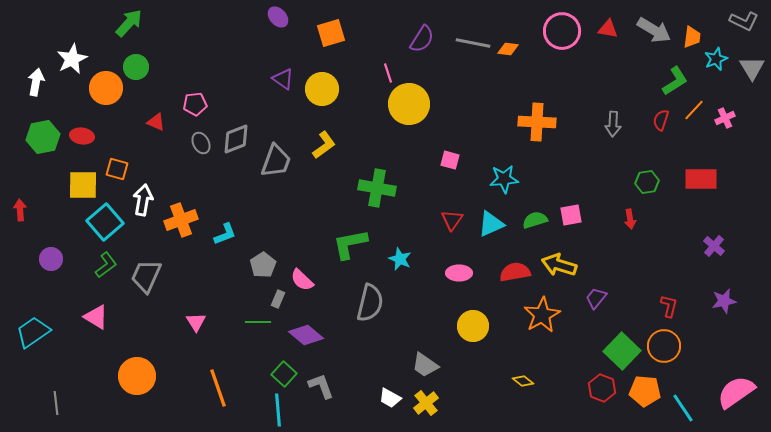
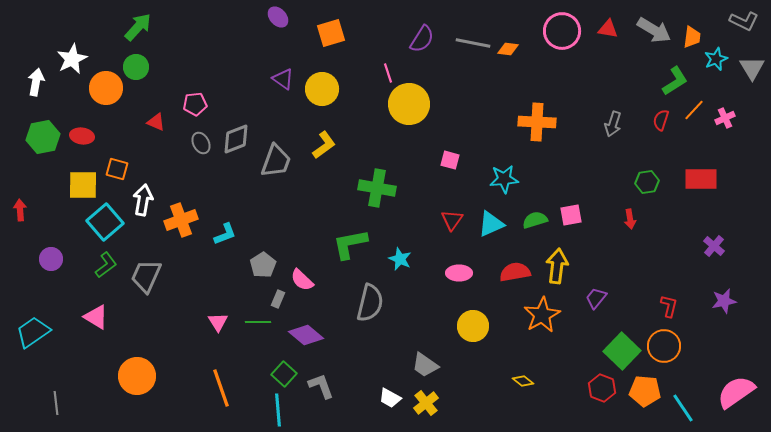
green arrow at (129, 23): moved 9 px right, 4 px down
gray arrow at (613, 124): rotated 15 degrees clockwise
yellow arrow at (559, 265): moved 2 px left, 1 px down; rotated 80 degrees clockwise
pink triangle at (196, 322): moved 22 px right
orange line at (218, 388): moved 3 px right
